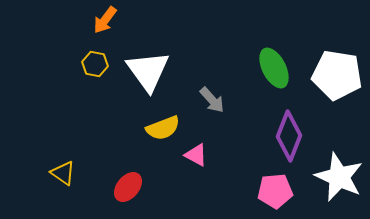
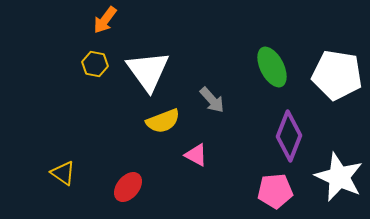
green ellipse: moved 2 px left, 1 px up
yellow semicircle: moved 7 px up
